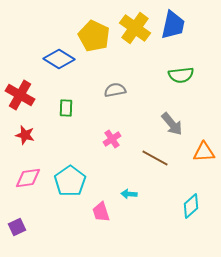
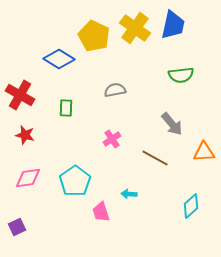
cyan pentagon: moved 5 px right
